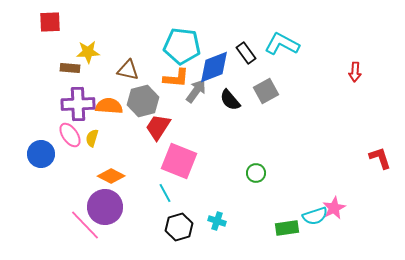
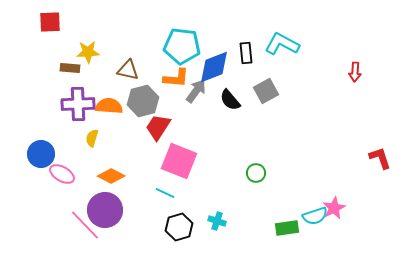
black rectangle: rotated 30 degrees clockwise
pink ellipse: moved 8 px left, 39 px down; rotated 25 degrees counterclockwise
cyan line: rotated 36 degrees counterclockwise
purple circle: moved 3 px down
